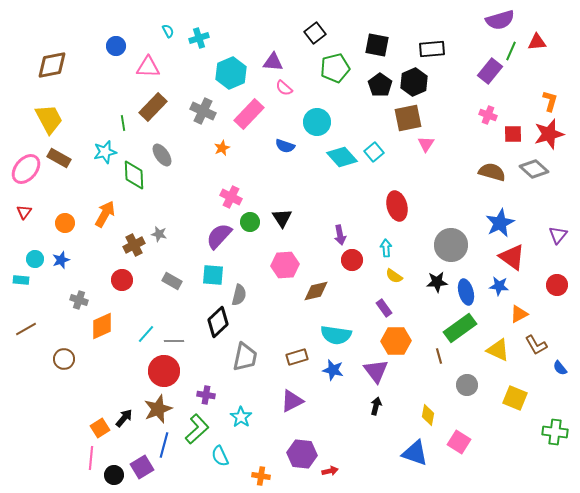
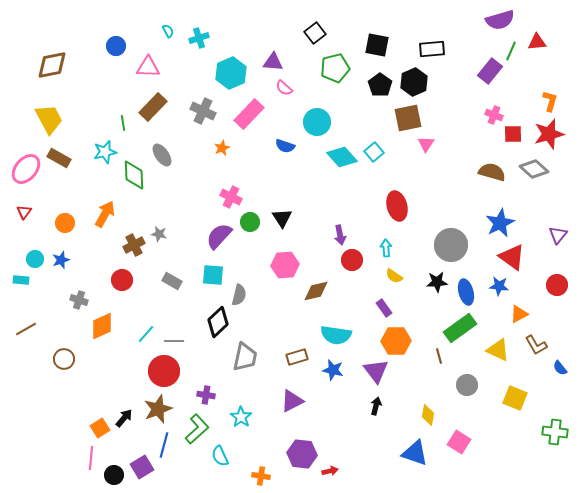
pink cross at (488, 115): moved 6 px right
